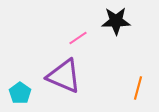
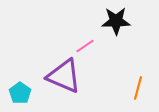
pink line: moved 7 px right, 8 px down
